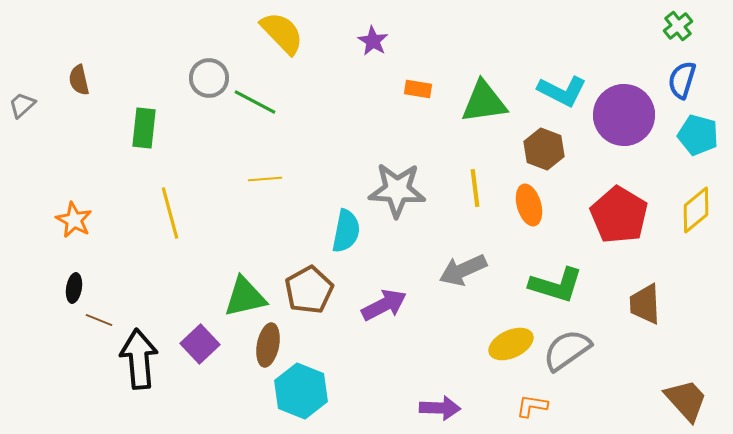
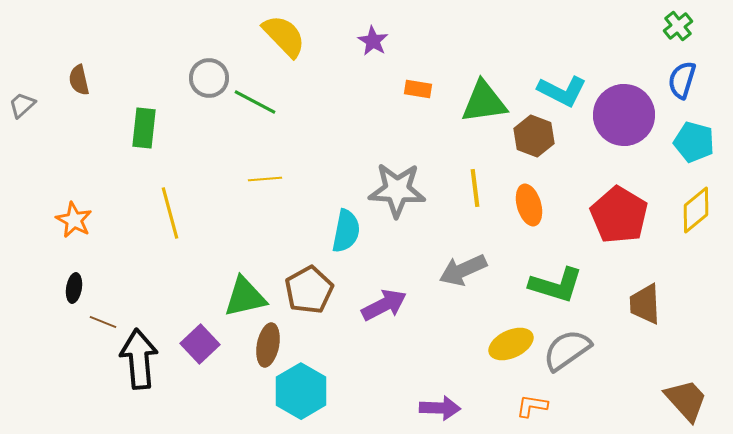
yellow semicircle at (282, 33): moved 2 px right, 3 px down
cyan pentagon at (698, 135): moved 4 px left, 7 px down
brown hexagon at (544, 149): moved 10 px left, 13 px up
brown line at (99, 320): moved 4 px right, 2 px down
cyan hexagon at (301, 391): rotated 8 degrees clockwise
